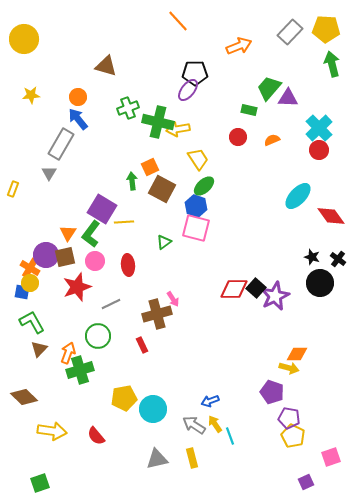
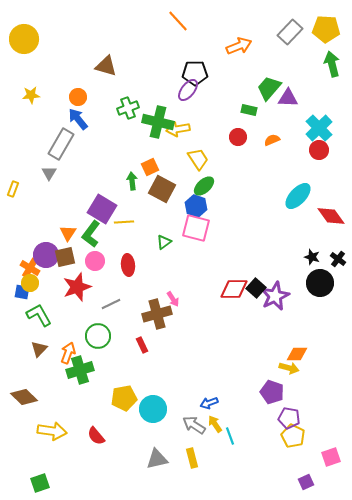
green L-shape at (32, 322): moved 7 px right, 7 px up
blue arrow at (210, 401): moved 1 px left, 2 px down
